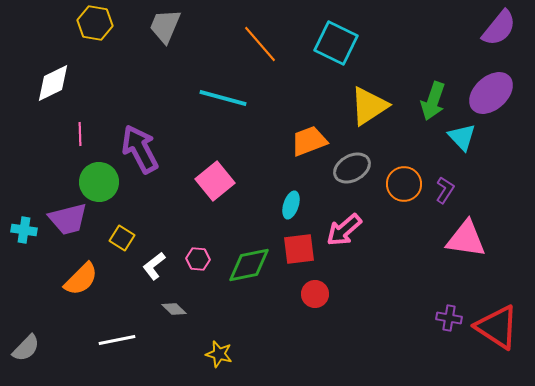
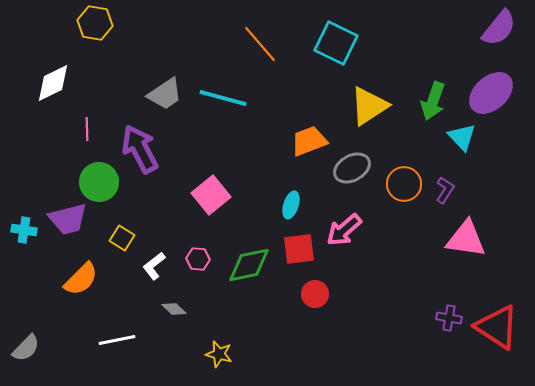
gray trapezoid: moved 68 px down; rotated 147 degrees counterclockwise
pink line: moved 7 px right, 5 px up
pink square: moved 4 px left, 14 px down
